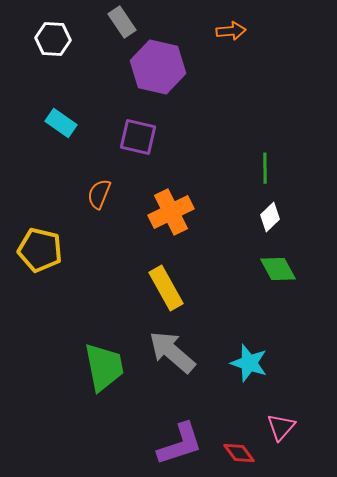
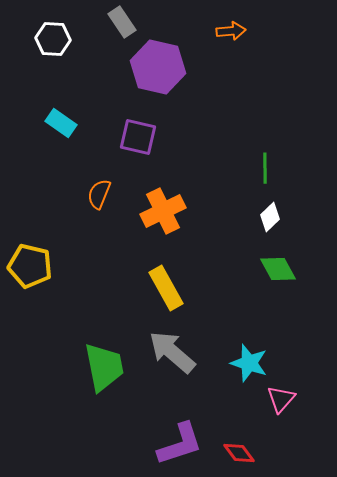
orange cross: moved 8 px left, 1 px up
yellow pentagon: moved 10 px left, 16 px down
pink triangle: moved 28 px up
